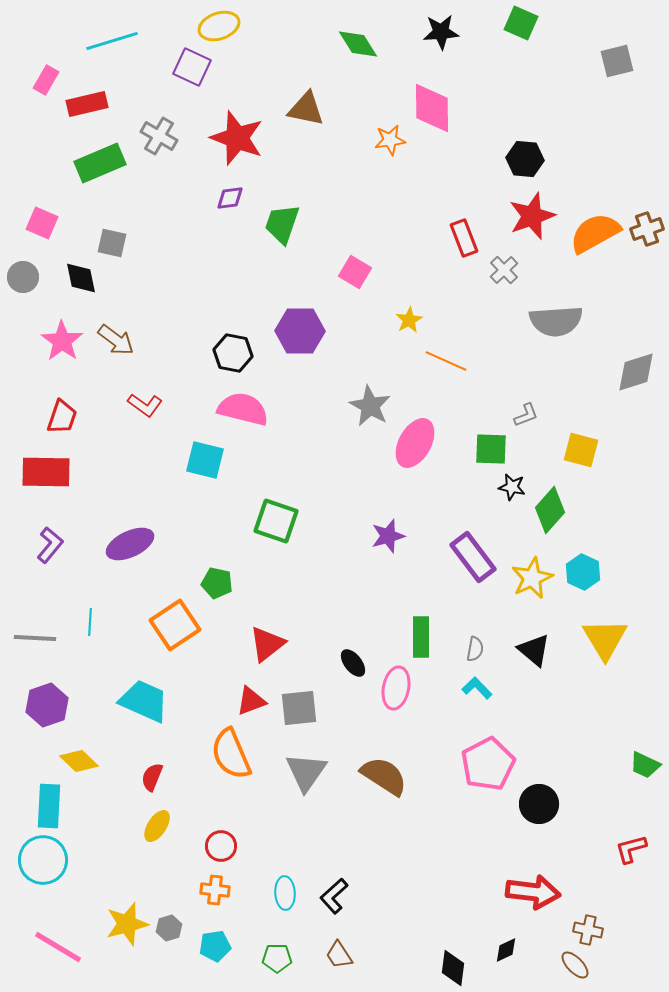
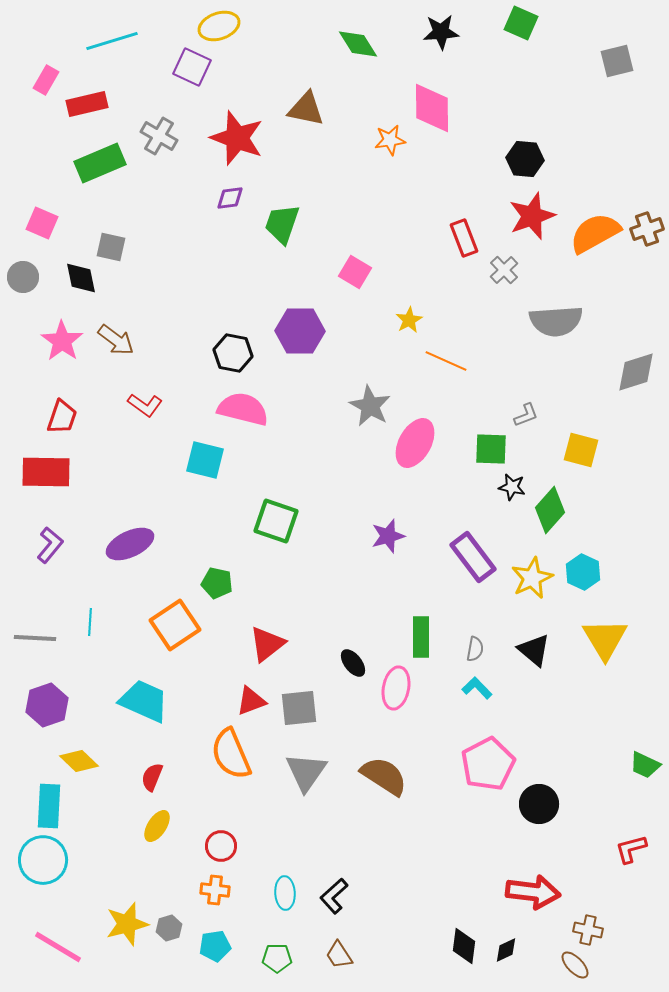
gray square at (112, 243): moved 1 px left, 4 px down
black diamond at (453, 968): moved 11 px right, 22 px up
